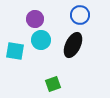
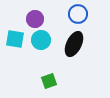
blue circle: moved 2 px left, 1 px up
black ellipse: moved 1 px right, 1 px up
cyan square: moved 12 px up
green square: moved 4 px left, 3 px up
